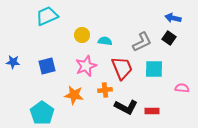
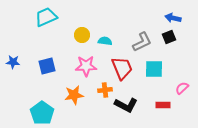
cyan trapezoid: moved 1 px left, 1 px down
black square: moved 1 px up; rotated 32 degrees clockwise
pink star: rotated 20 degrees clockwise
pink semicircle: rotated 48 degrees counterclockwise
orange star: rotated 18 degrees counterclockwise
black L-shape: moved 2 px up
red rectangle: moved 11 px right, 6 px up
